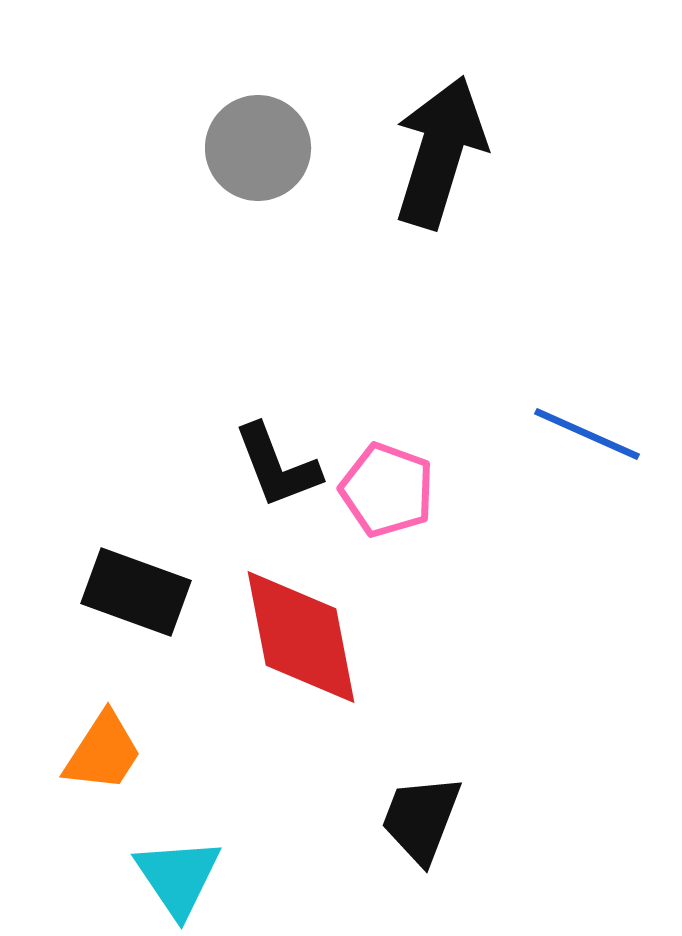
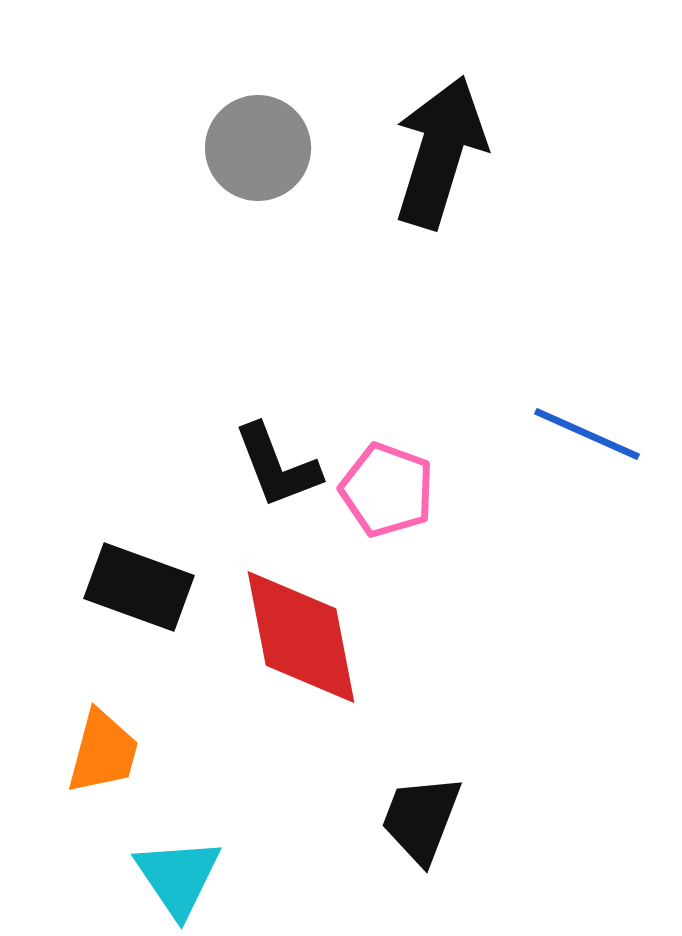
black rectangle: moved 3 px right, 5 px up
orange trapezoid: rotated 18 degrees counterclockwise
